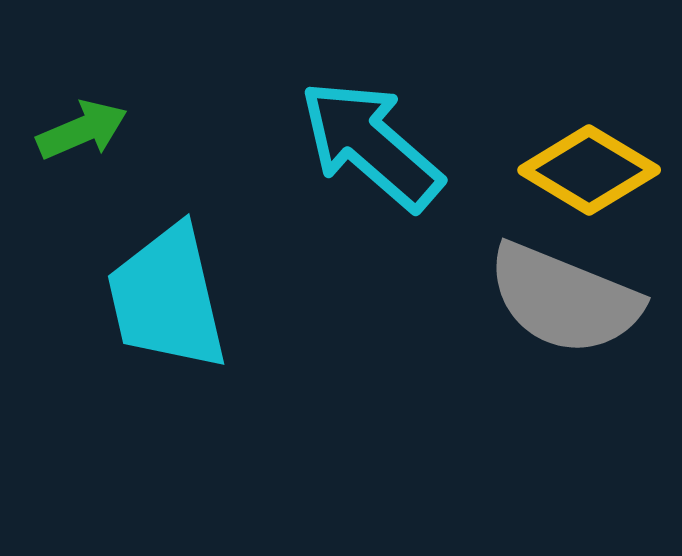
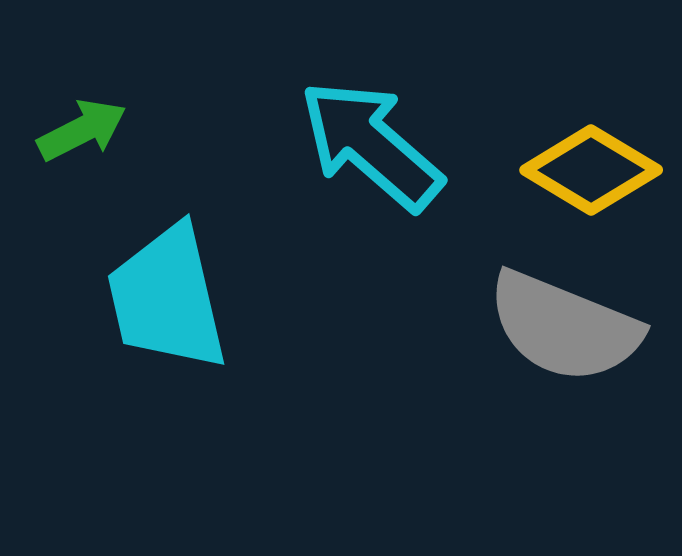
green arrow: rotated 4 degrees counterclockwise
yellow diamond: moved 2 px right
gray semicircle: moved 28 px down
